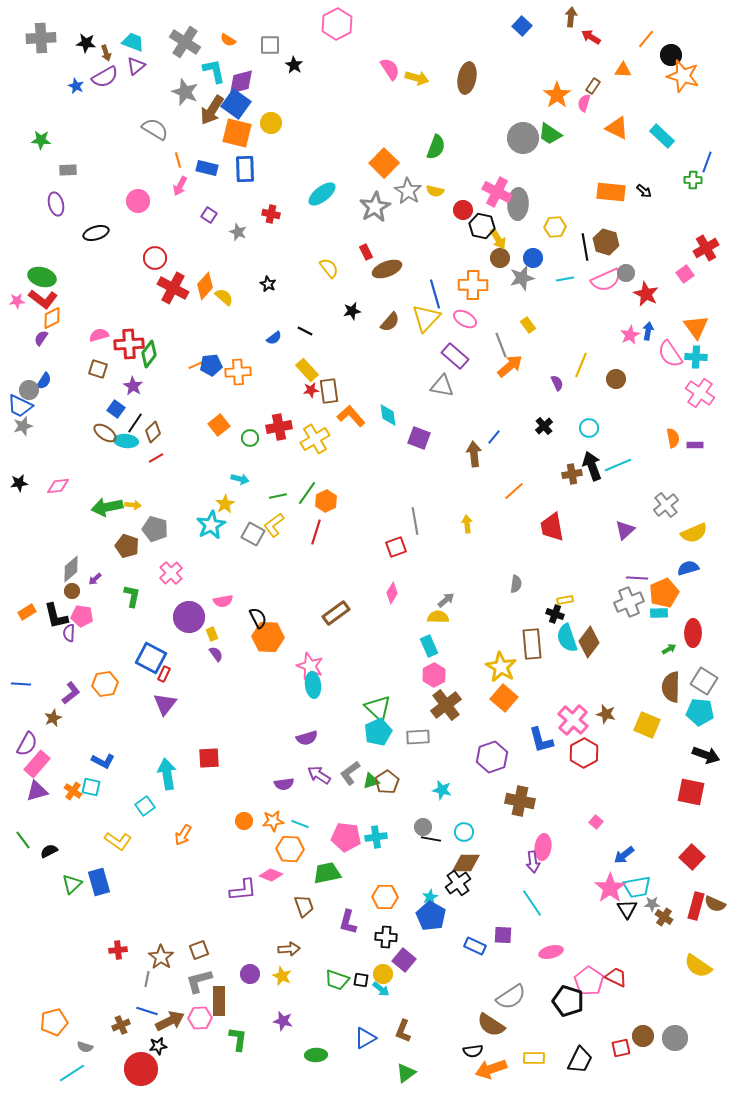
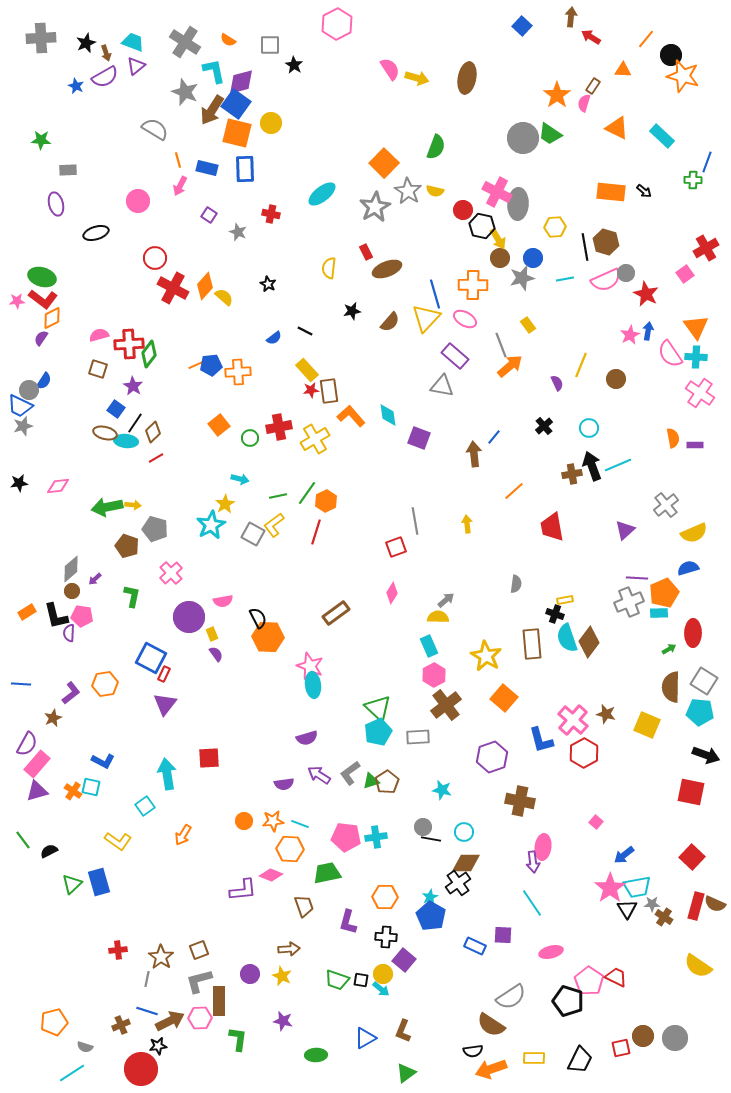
black star at (86, 43): rotated 30 degrees counterclockwise
yellow semicircle at (329, 268): rotated 135 degrees counterclockwise
brown ellipse at (105, 433): rotated 20 degrees counterclockwise
yellow star at (501, 667): moved 15 px left, 11 px up
